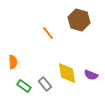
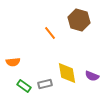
orange line: moved 2 px right
orange semicircle: rotated 88 degrees clockwise
purple semicircle: moved 1 px right, 1 px down
gray rectangle: rotated 64 degrees counterclockwise
